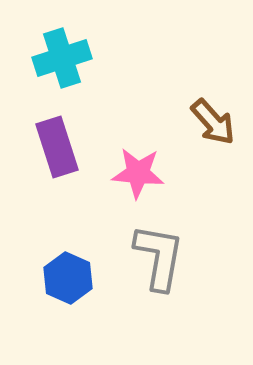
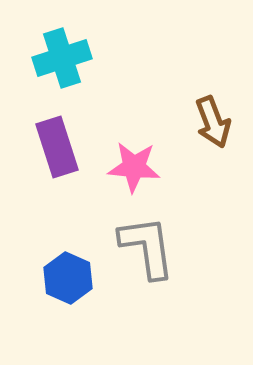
brown arrow: rotated 21 degrees clockwise
pink star: moved 4 px left, 6 px up
gray L-shape: moved 12 px left, 10 px up; rotated 18 degrees counterclockwise
